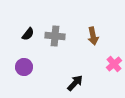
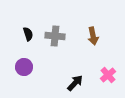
black semicircle: rotated 56 degrees counterclockwise
pink cross: moved 6 px left, 11 px down
